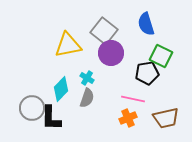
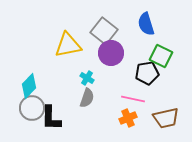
cyan diamond: moved 32 px left, 3 px up
